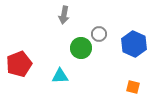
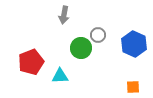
gray circle: moved 1 px left, 1 px down
red pentagon: moved 12 px right, 2 px up
orange square: rotated 16 degrees counterclockwise
